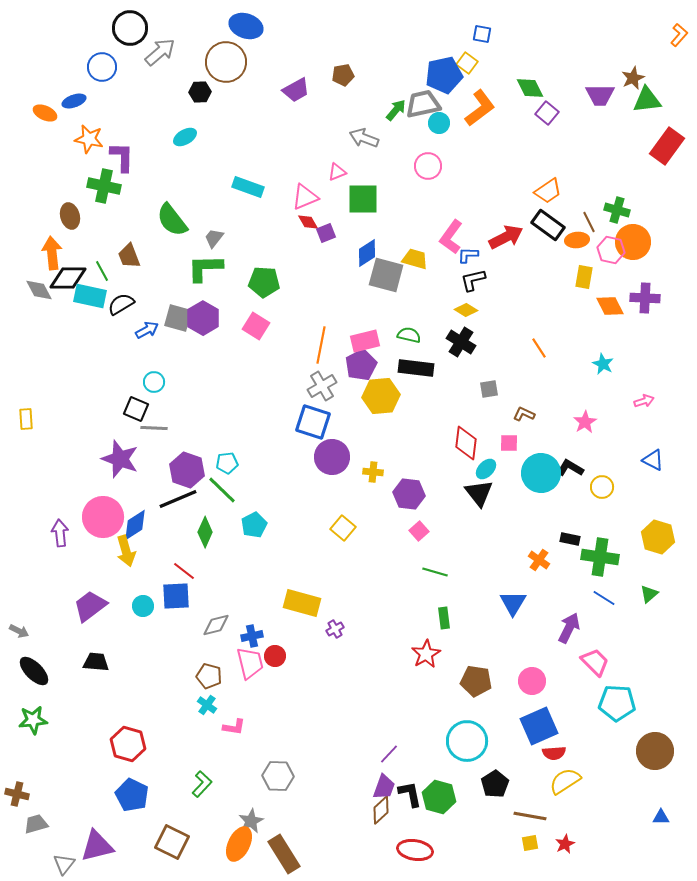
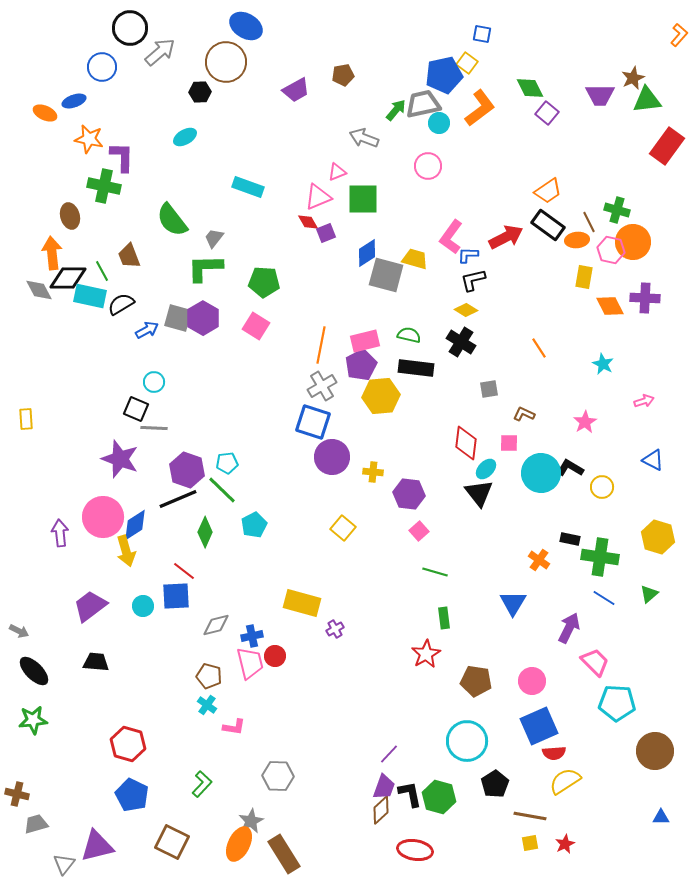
blue ellipse at (246, 26): rotated 12 degrees clockwise
pink triangle at (305, 197): moved 13 px right
